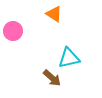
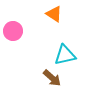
cyan triangle: moved 4 px left, 3 px up
